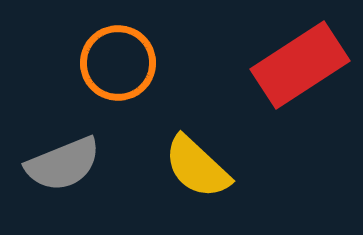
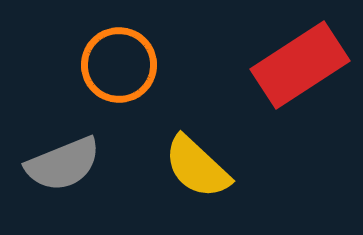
orange circle: moved 1 px right, 2 px down
